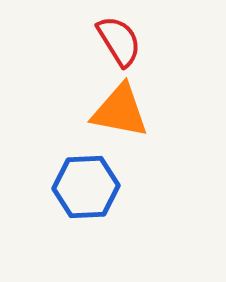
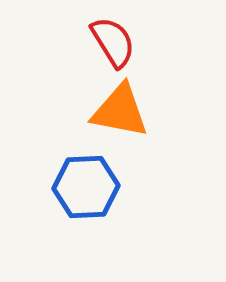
red semicircle: moved 6 px left, 1 px down
